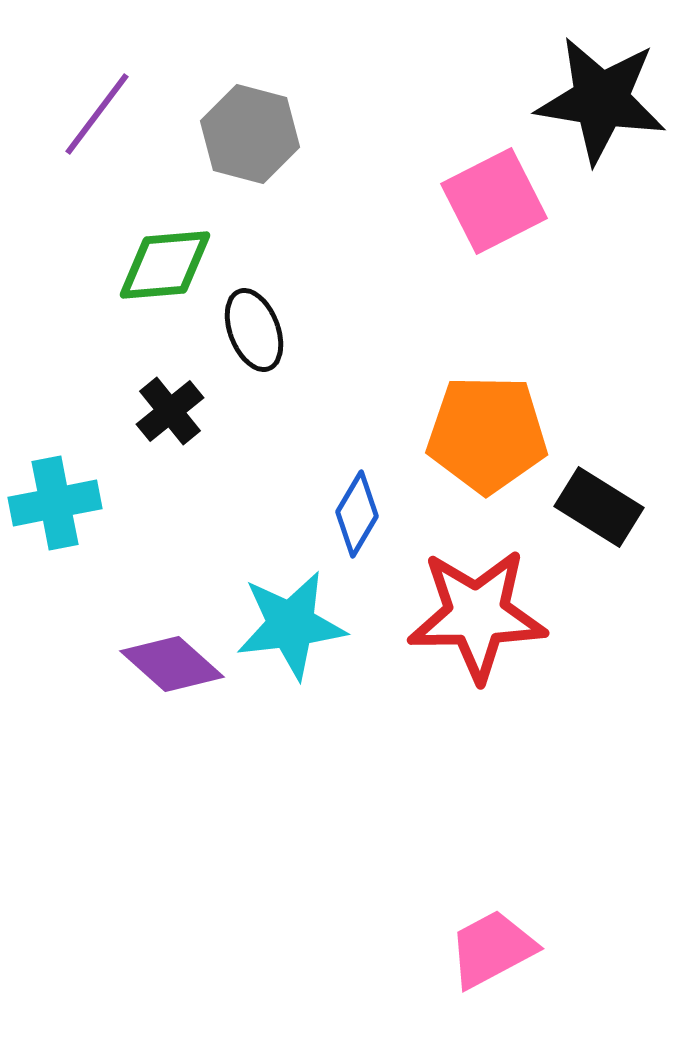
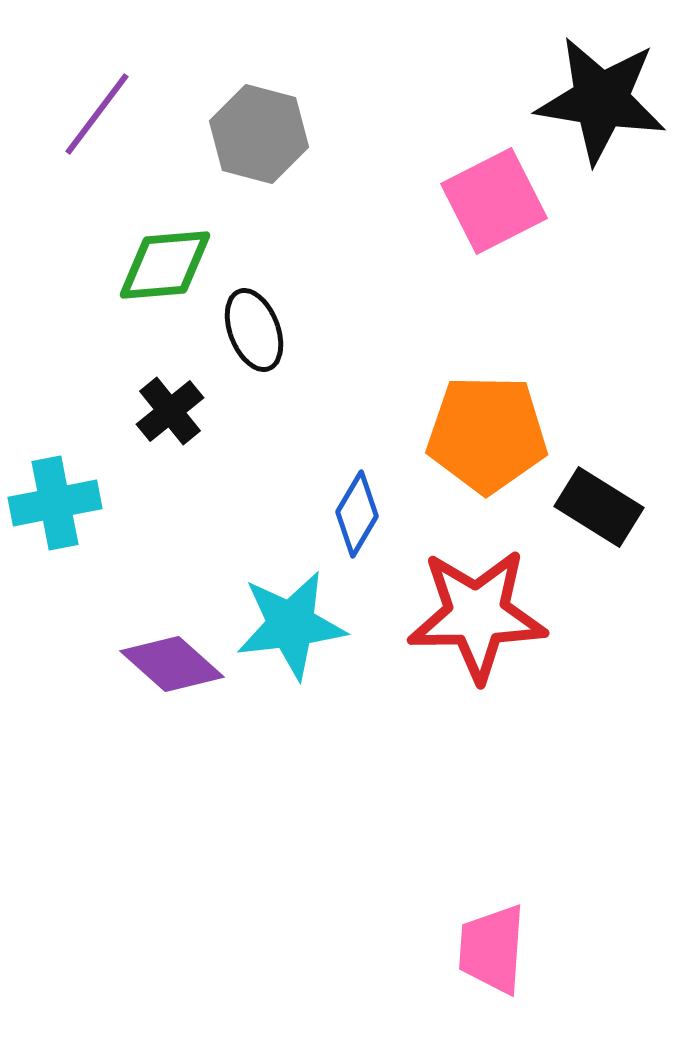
gray hexagon: moved 9 px right
pink trapezoid: rotated 58 degrees counterclockwise
